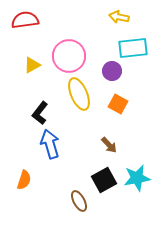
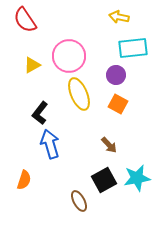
red semicircle: rotated 116 degrees counterclockwise
purple circle: moved 4 px right, 4 px down
